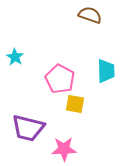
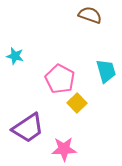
cyan star: moved 1 px up; rotated 18 degrees counterclockwise
cyan trapezoid: rotated 15 degrees counterclockwise
yellow square: moved 2 px right, 1 px up; rotated 36 degrees clockwise
purple trapezoid: rotated 48 degrees counterclockwise
